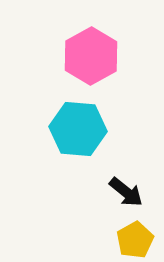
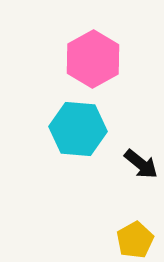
pink hexagon: moved 2 px right, 3 px down
black arrow: moved 15 px right, 28 px up
